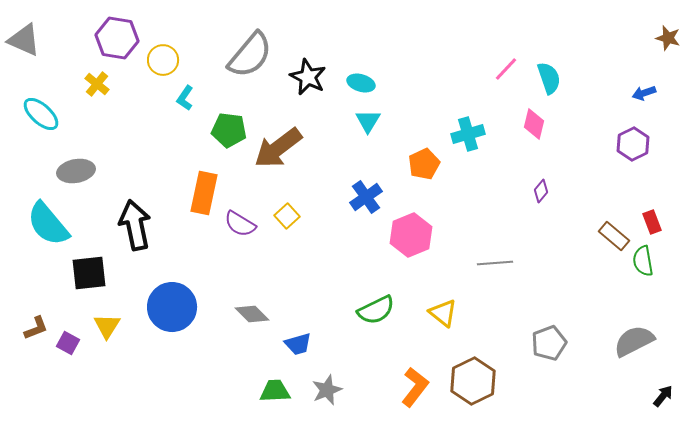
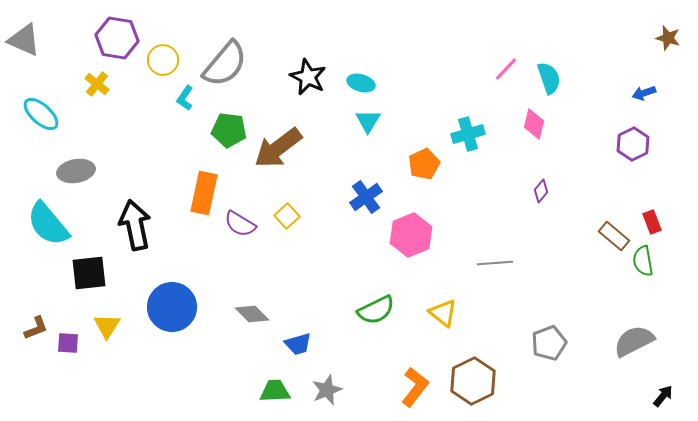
gray semicircle at (250, 55): moved 25 px left, 9 px down
purple square at (68, 343): rotated 25 degrees counterclockwise
